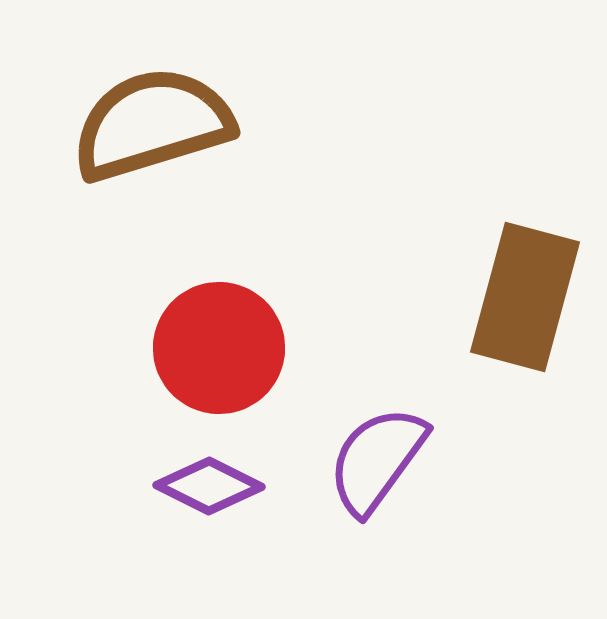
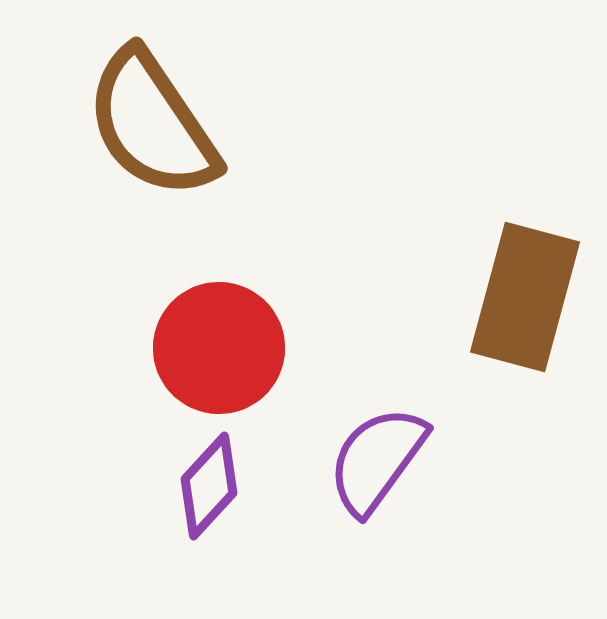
brown semicircle: rotated 107 degrees counterclockwise
purple diamond: rotated 74 degrees counterclockwise
